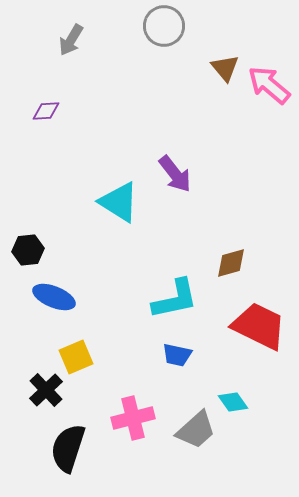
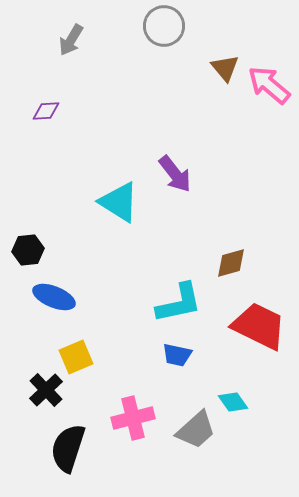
cyan L-shape: moved 4 px right, 4 px down
